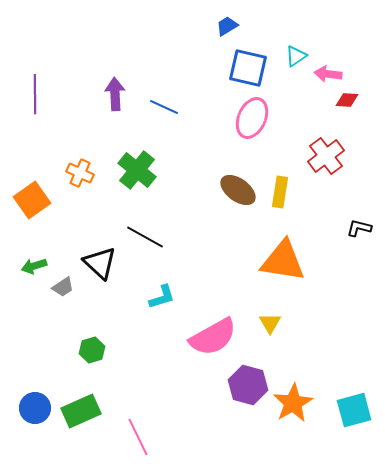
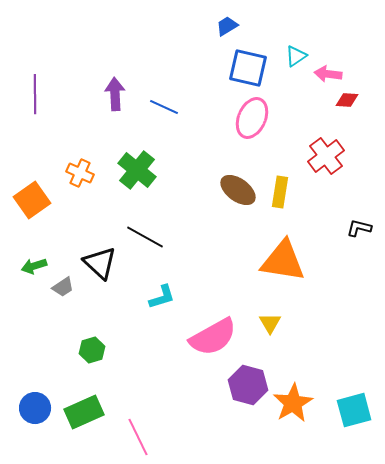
green rectangle: moved 3 px right, 1 px down
